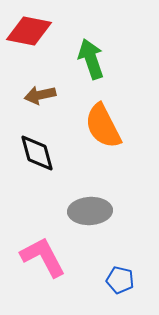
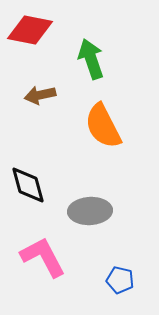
red diamond: moved 1 px right, 1 px up
black diamond: moved 9 px left, 32 px down
